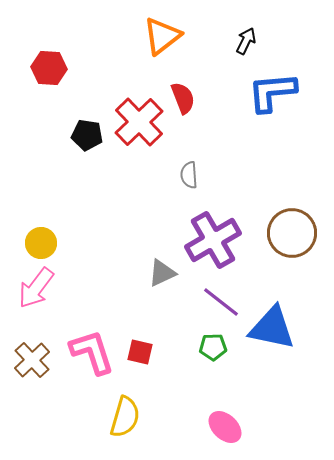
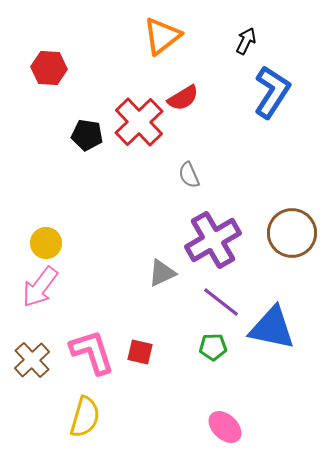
blue L-shape: rotated 128 degrees clockwise
red semicircle: rotated 80 degrees clockwise
gray semicircle: rotated 20 degrees counterclockwise
yellow circle: moved 5 px right
pink arrow: moved 4 px right, 1 px up
yellow semicircle: moved 40 px left
